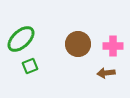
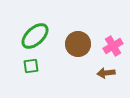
green ellipse: moved 14 px right, 3 px up
pink cross: rotated 30 degrees counterclockwise
green square: moved 1 px right; rotated 14 degrees clockwise
